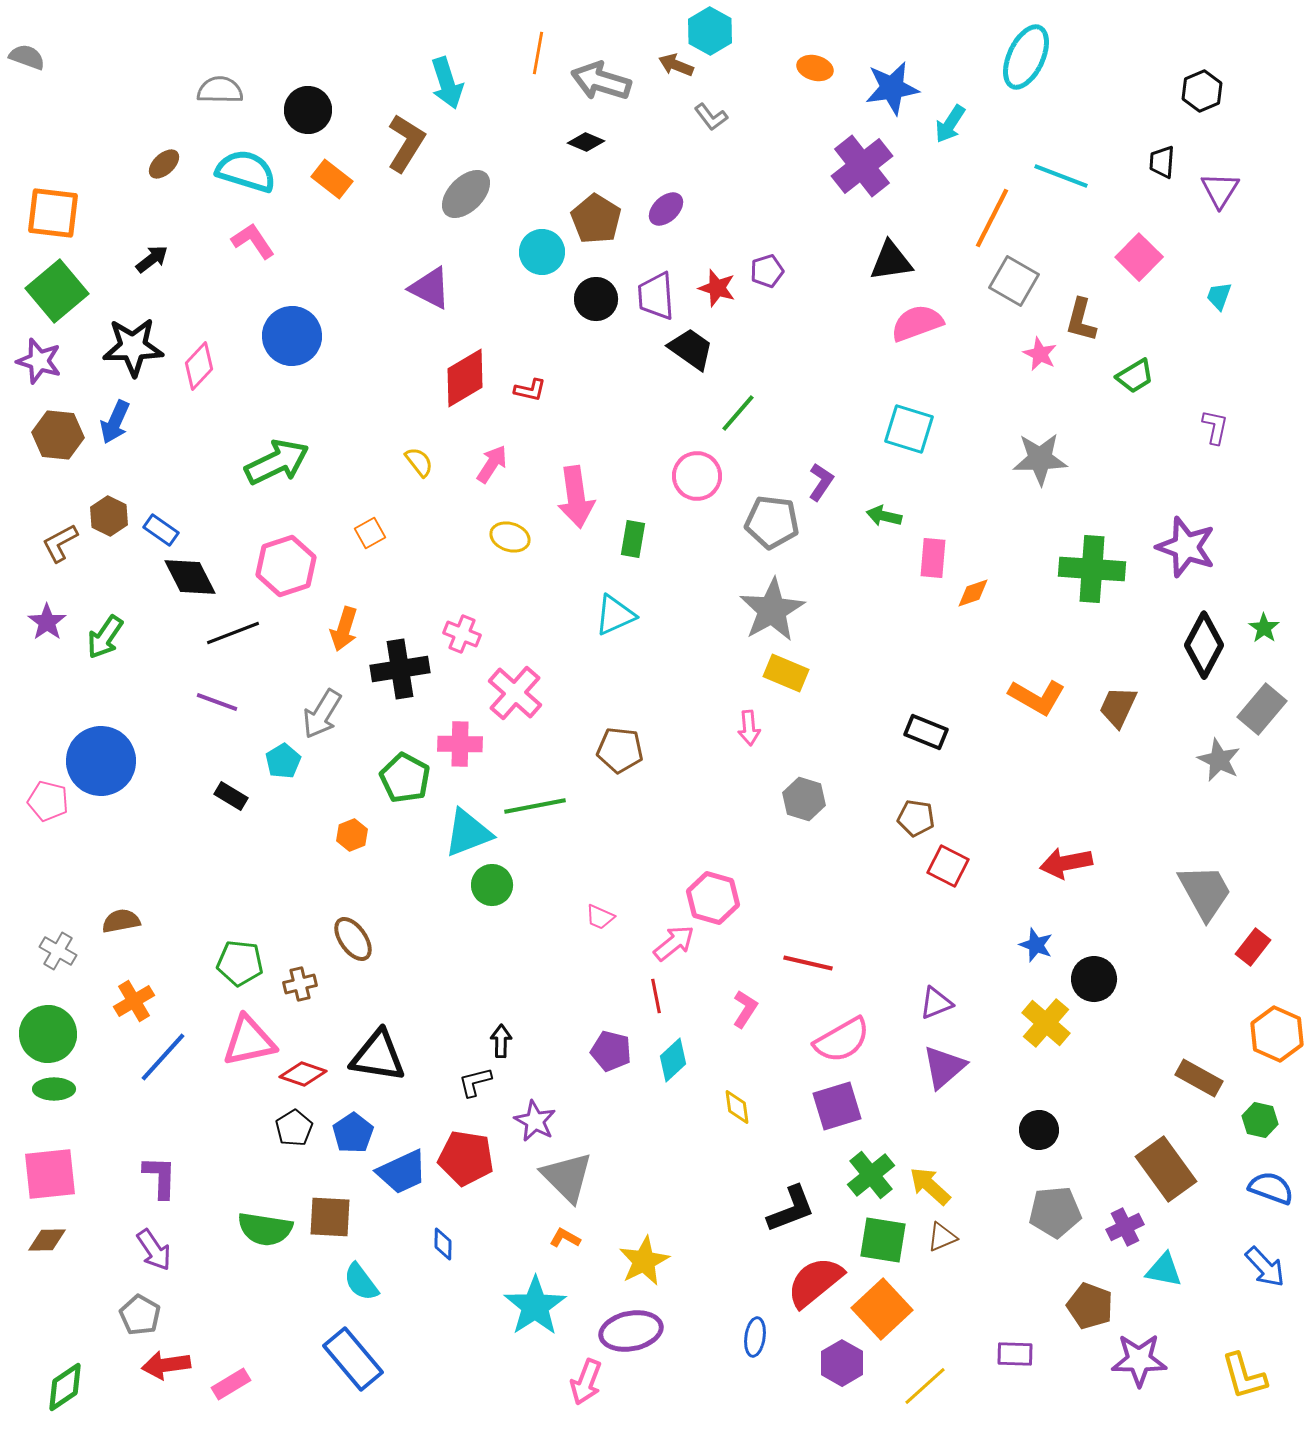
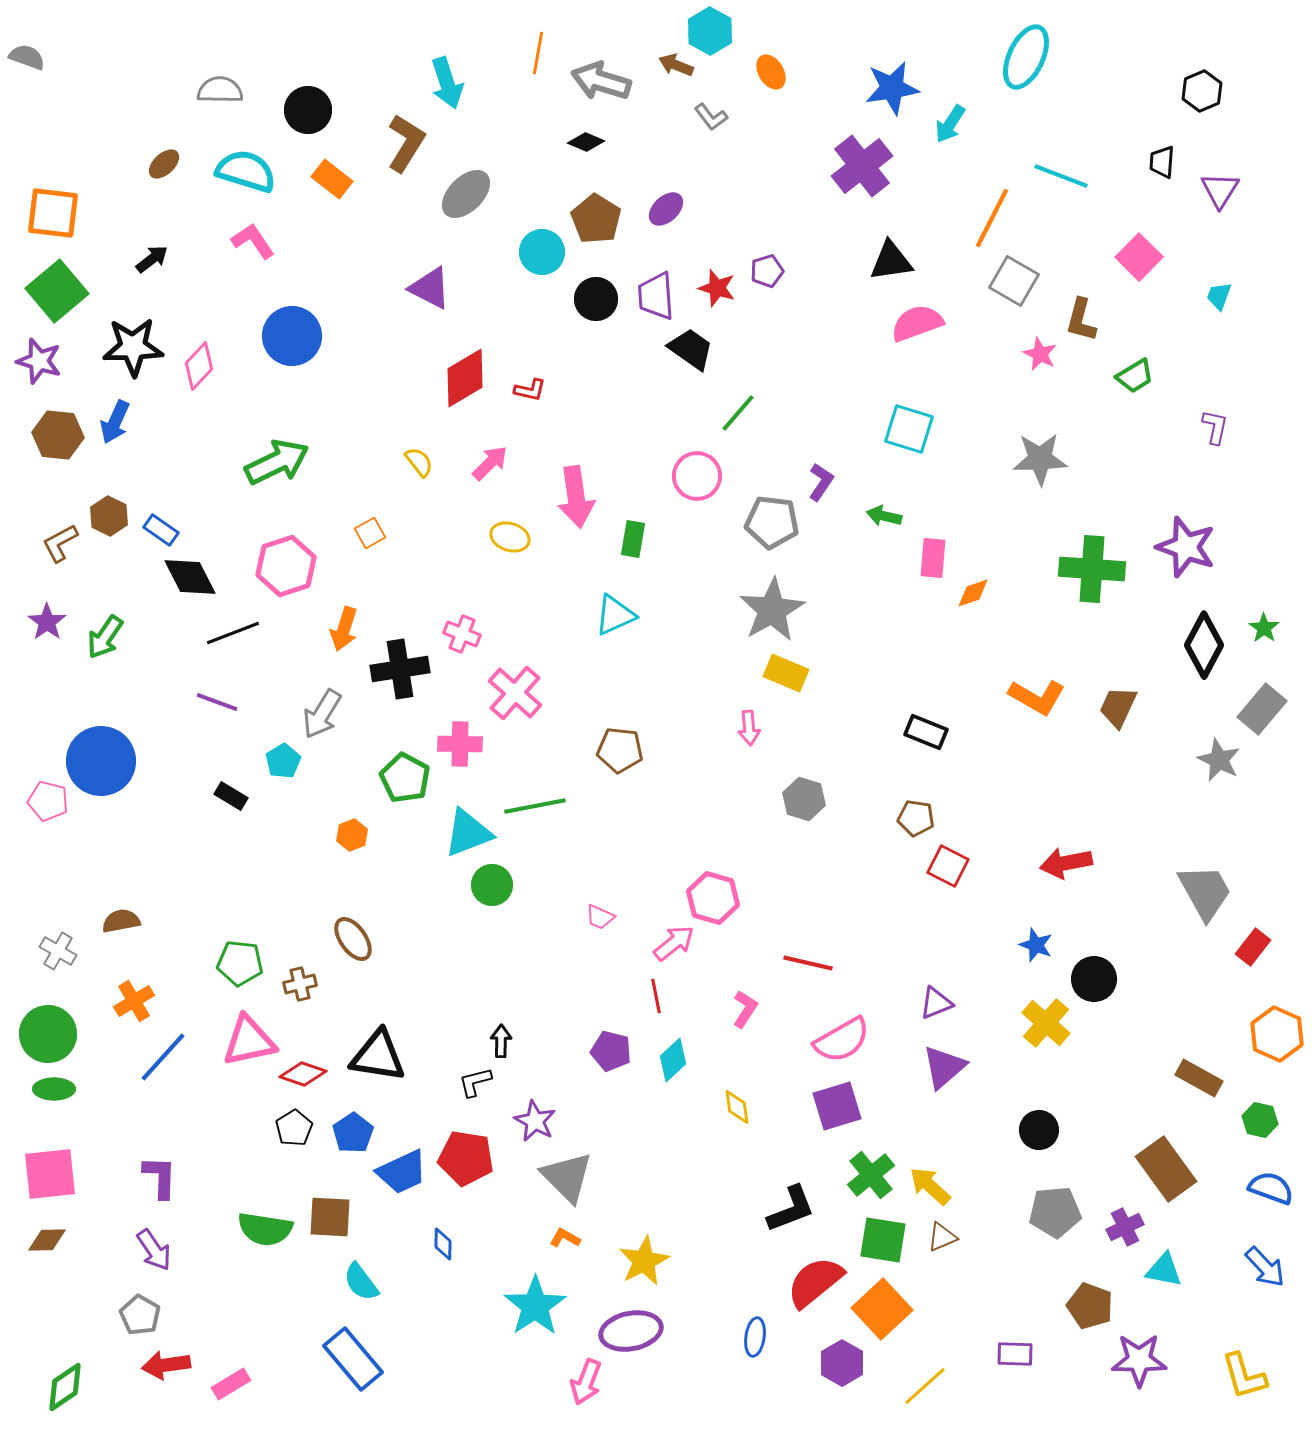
orange ellipse at (815, 68): moved 44 px left, 4 px down; rotated 44 degrees clockwise
pink arrow at (492, 464): moved 2 px left, 1 px up; rotated 12 degrees clockwise
